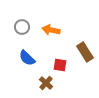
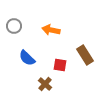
gray circle: moved 8 px left, 1 px up
brown rectangle: moved 3 px down
brown cross: moved 1 px left, 1 px down
